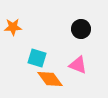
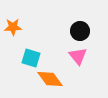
black circle: moved 1 px left, 2 px down
cyan square: moved 6 px left
pink triangle: moved 9 px up; rotated 30 degrees clockwise
